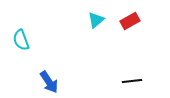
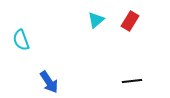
red rectangle: rotated 30 degrees counterclockwise
